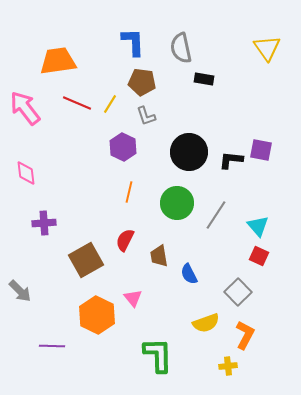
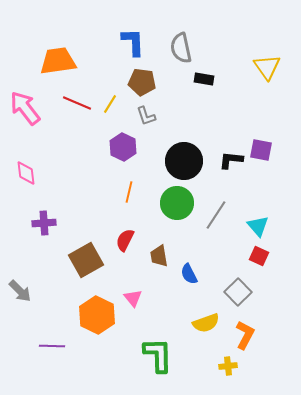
yellow triangle: moved 19 px down
black circle: moved 5 px left, 9 px down
